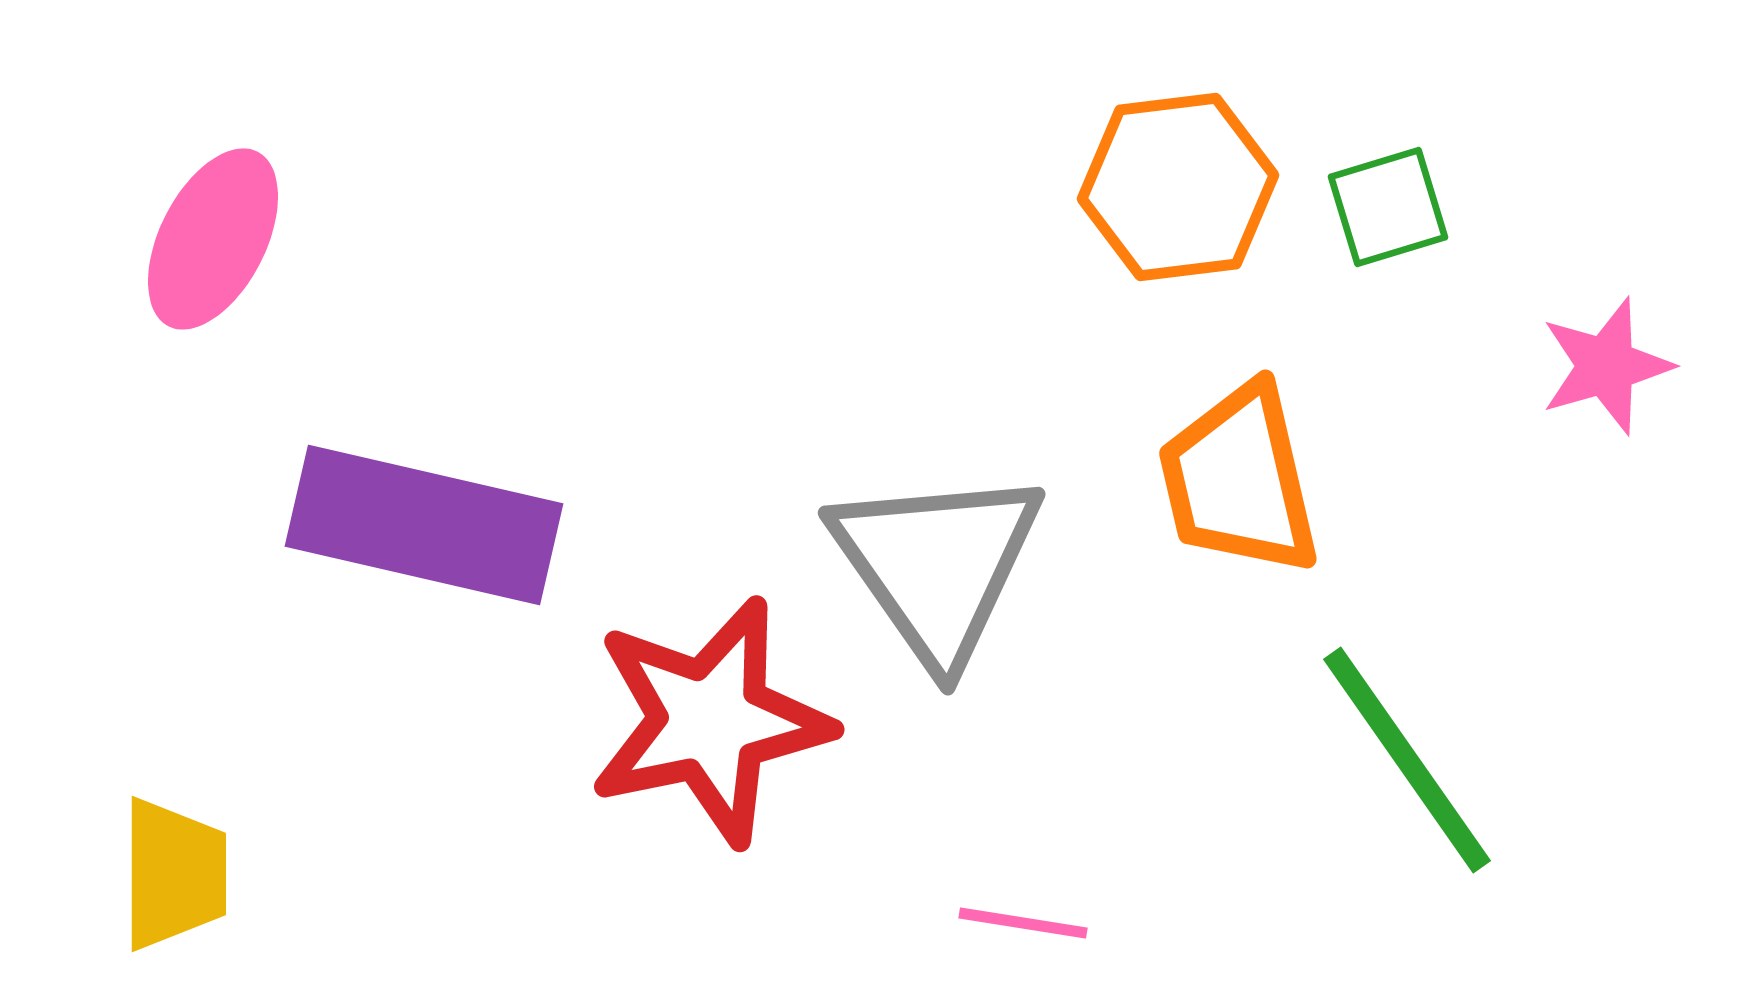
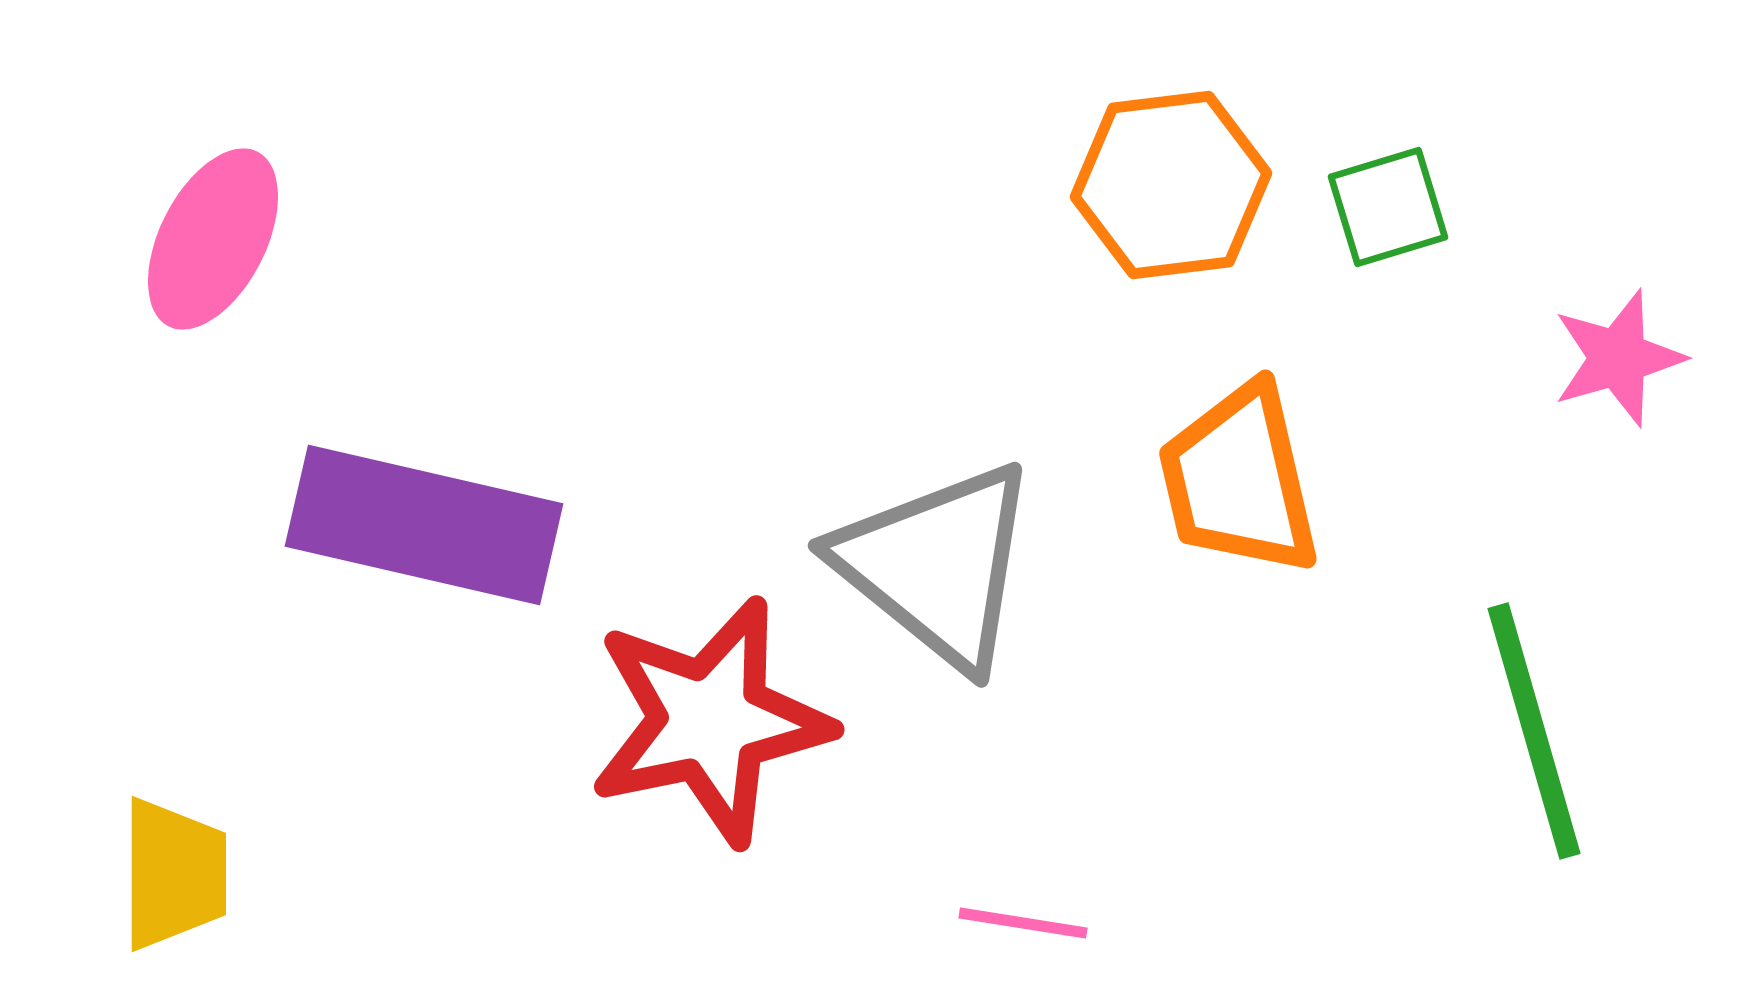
orange hexagon: moved 7 px left, 2 px up
pink star: moved 12 px right, 8 px up
gray triangle: rotated 16 degrees counterclockwise
green line: moved 127 px right, 29 px up; rotated 19 degrees clockwise
